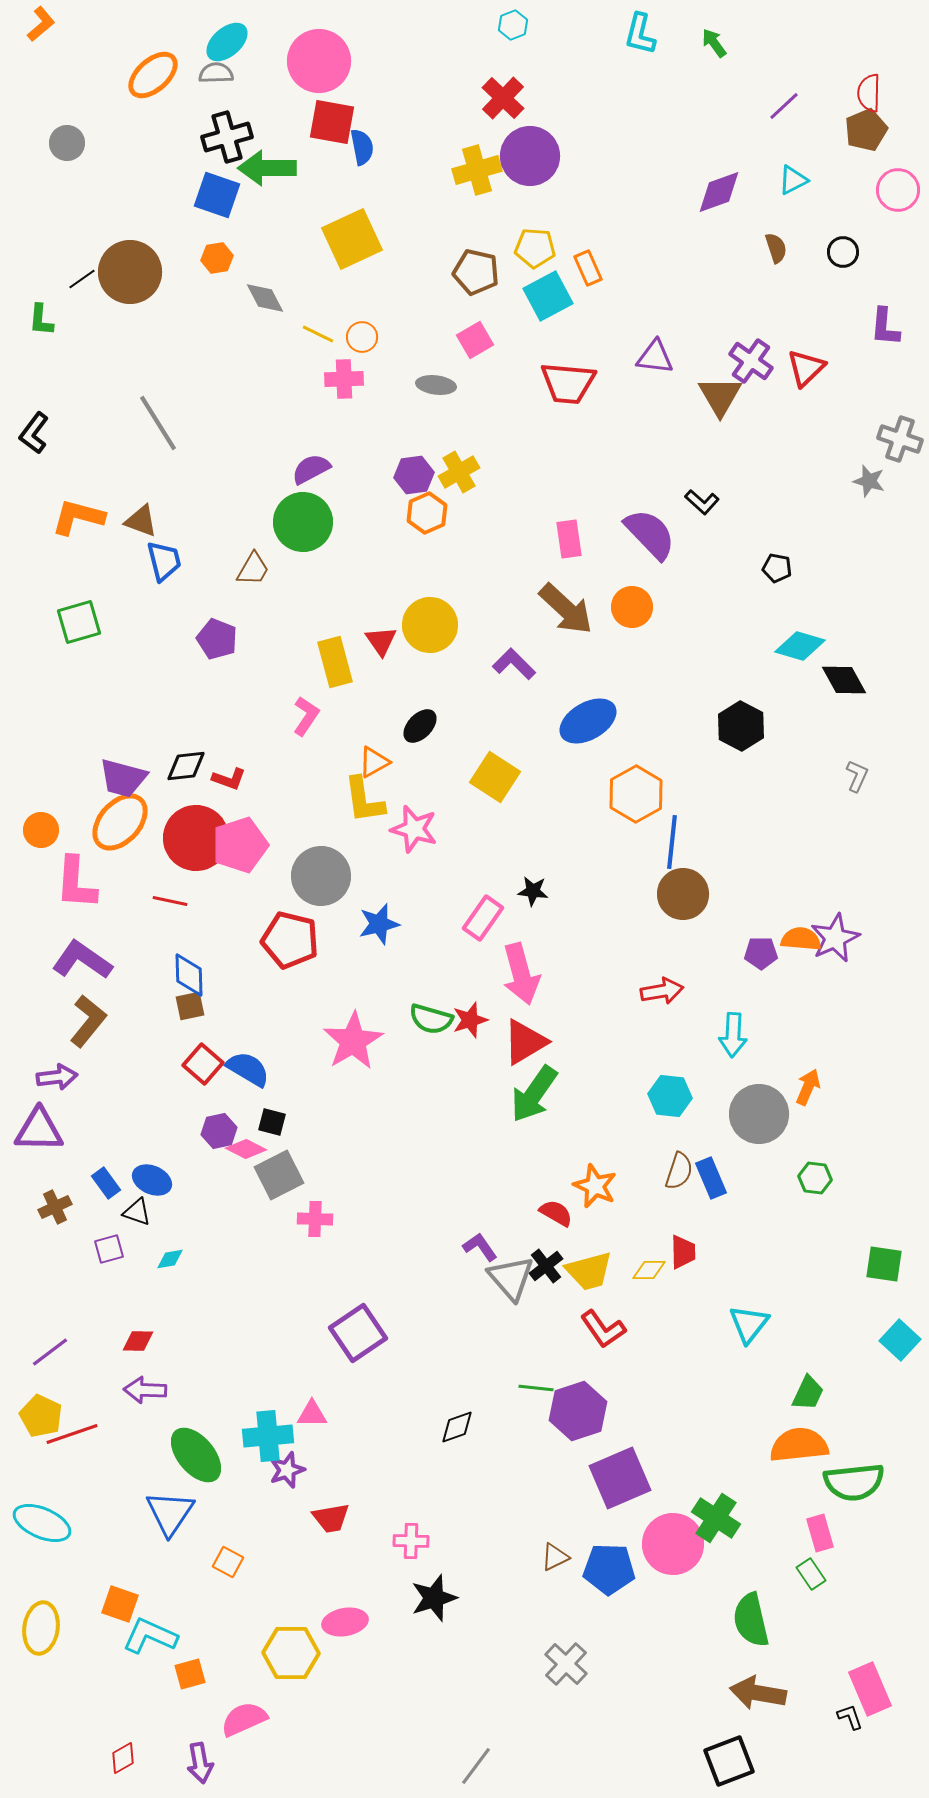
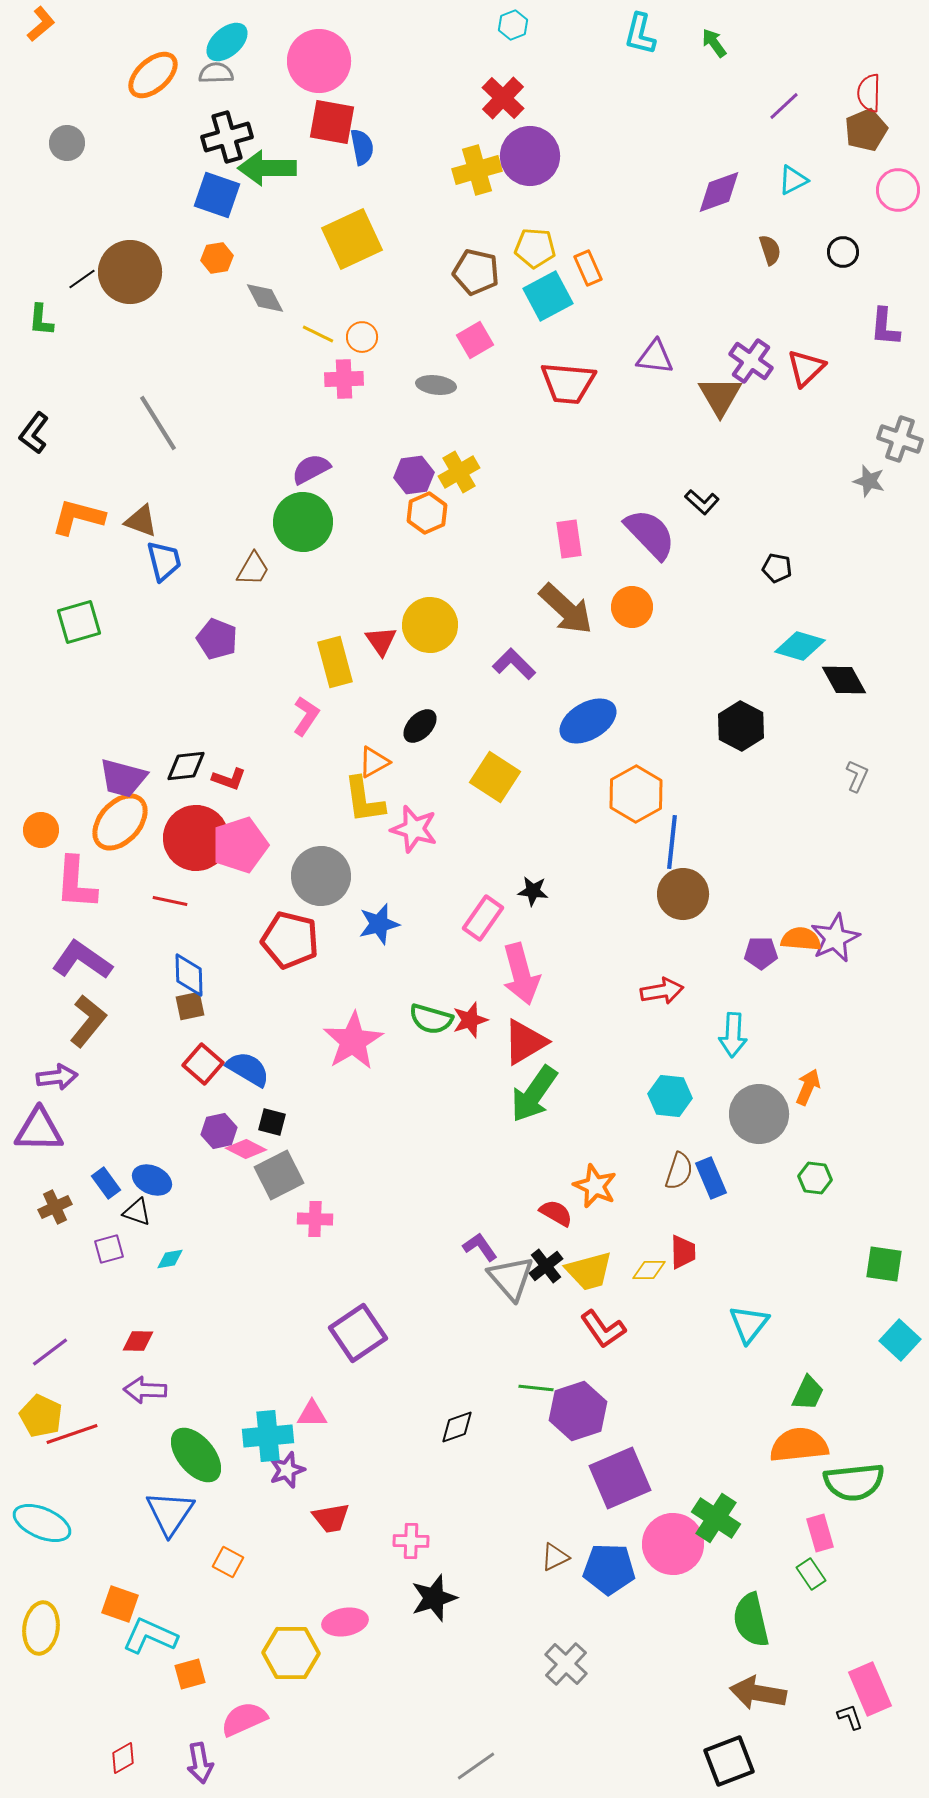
brown semicircle at (776, 248): moved 6 px left, 2 px down
gray line at (476, 1766): rotated 18 degrees clockwise
